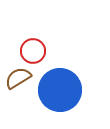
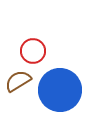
brown semicircle: moved 3 px down
